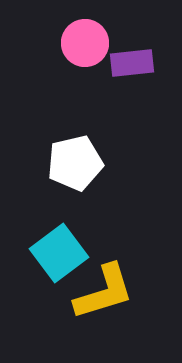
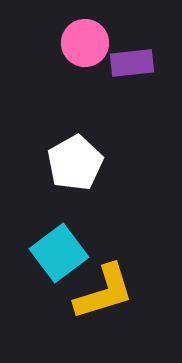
white pentagon: rotated 16 degrees counterclockwise
